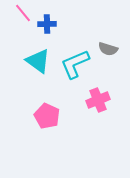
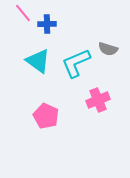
cyan L-shape: moved 1 px right, 1 px up
pink pentagon: moved 1 px left
